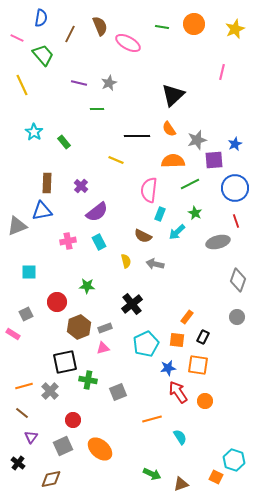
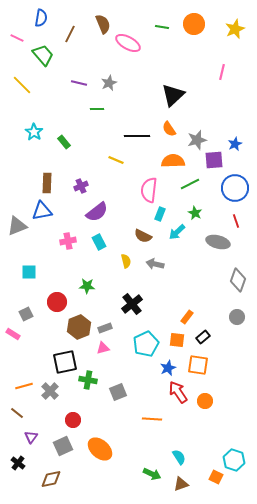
brown semicircle at (100, 26): moved 3 px right, 2 px up
yellow line at (22, 85): rotated 20 degrees counterclockwise
purple cross at (81, 186): rotated 24 degrees clockwise
gray ellipse at (218, 242): rotated 30 degrees clockwise
black rectangle at (203, 337): rotated 24 degrees clockwise
blue star at (168, 368): rotated 14 degrees counterclockwise
brown line at (22, 413): moved 5 px left
orange line at (152, 419): rotated 18 degrees clockwise
cyan semicircle at (180, 437): moved 1 px left, 20 px down
